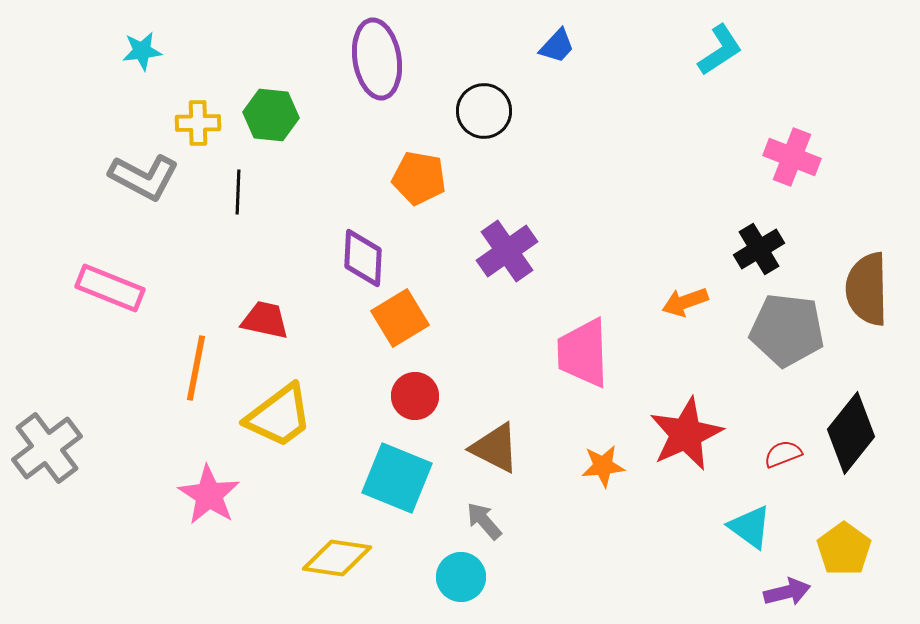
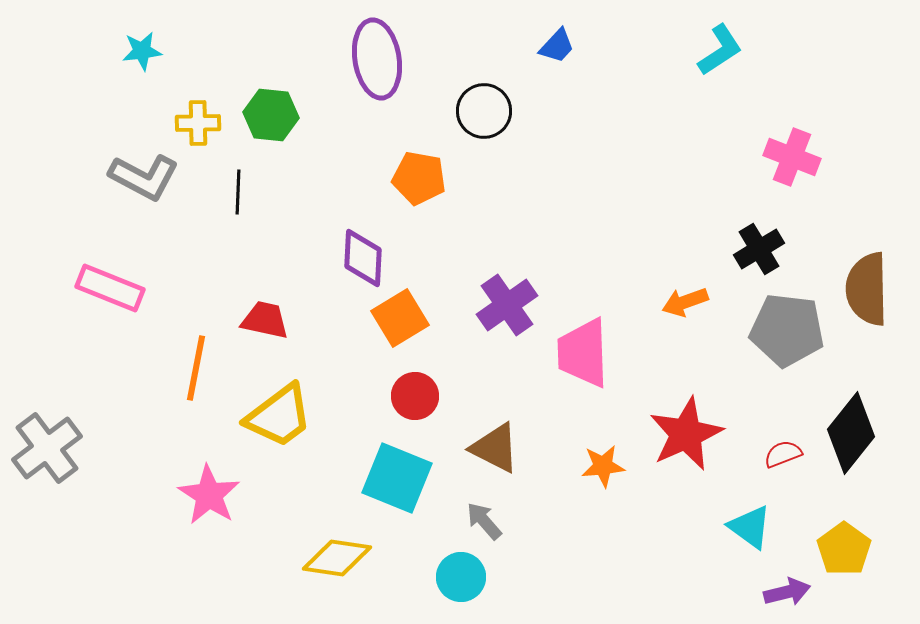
purple cross: moved 54 px down
